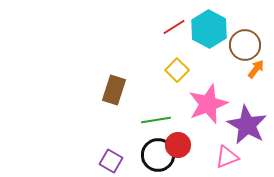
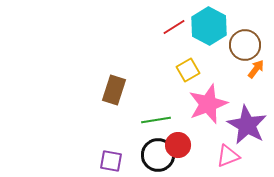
cyan hexagon: moved 3 px up
yellow square: moved 11 px right; rotated 15 degrees clockwise
pink triangle: moved 1 px right, 1 px up
purple square: rotated 20 degrees counterclockwise
